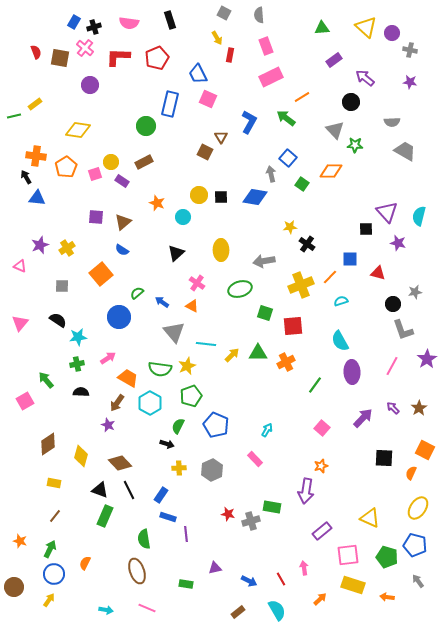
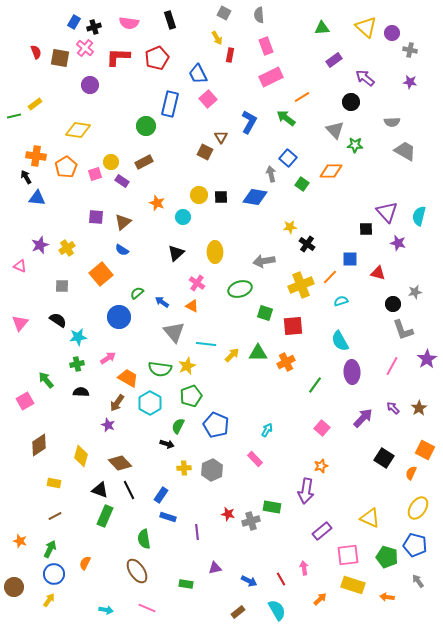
pink square at (208, 99): rotated 24 degrees clockwise
yellow ellipse at (221, 250): moved 6 px left, 2 px down
brown diamond at (48, 444): moved 9 px left, 1 px down
black square at (384, 458): rotated 30 degrees clockwise
yellow cross at (179, 468): moved 5 px right
brown line at (55, 516): rotated 24 degrees clockwise
purple line at (186, 534): moved 11 px right, 2 px up
brown ellipse at (137, 571): rotated 15 degrees counterclockwise
